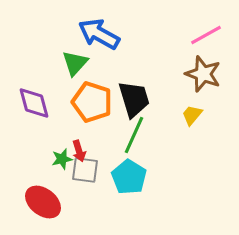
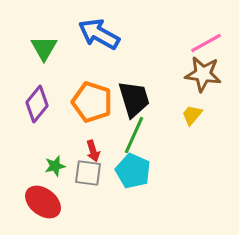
pink line: moved 8 px down
green triangle: moved 31 px left, 15 px up; rotated 12 degrees counterclockwise
brown star: rotated 12 degrees counterclockwise
purple diamond: moved 3 px right, 1 px down; rotated 54 degrees clockwise
red arrow: moved 14 px right
green star: moved 7 px left, 7 px down
gray square: moved 3 px right, 3 px down
cyan pentagon: moved 4 px right, 6 px up; rotated 8 degrees counterclockwise
